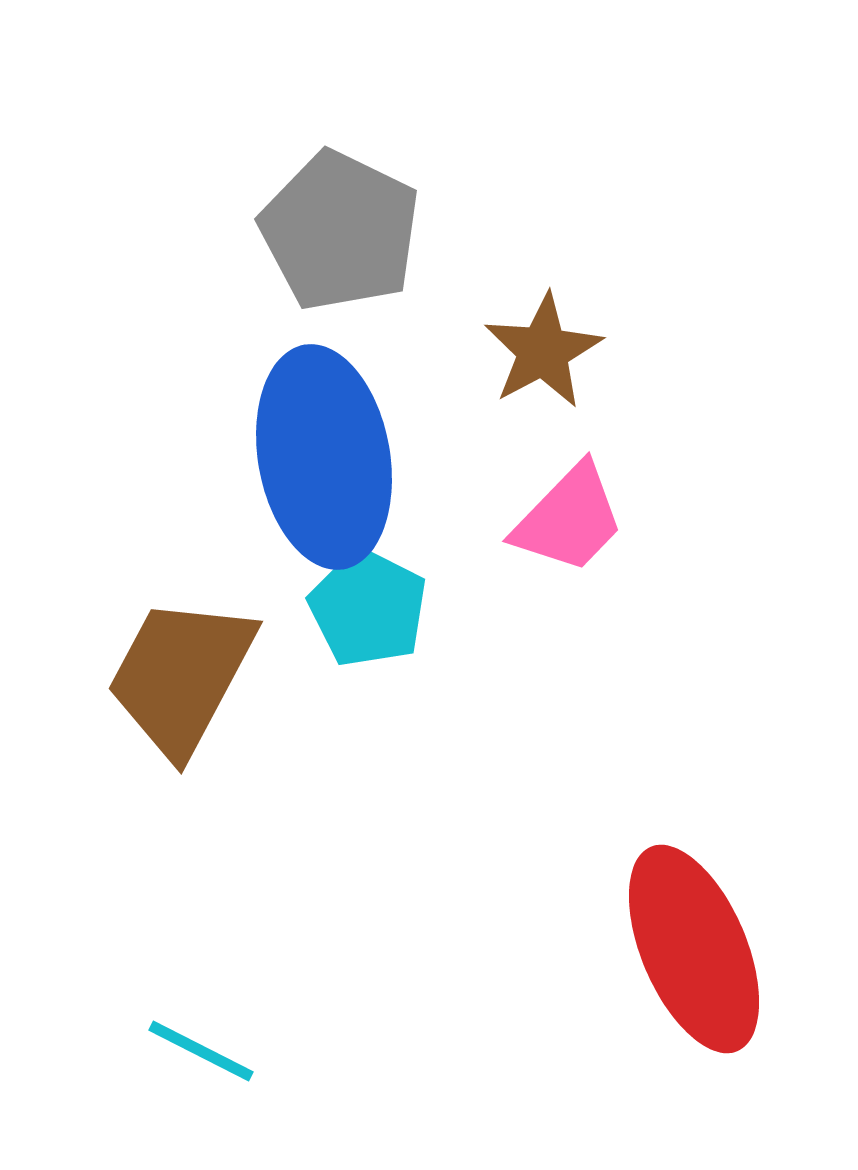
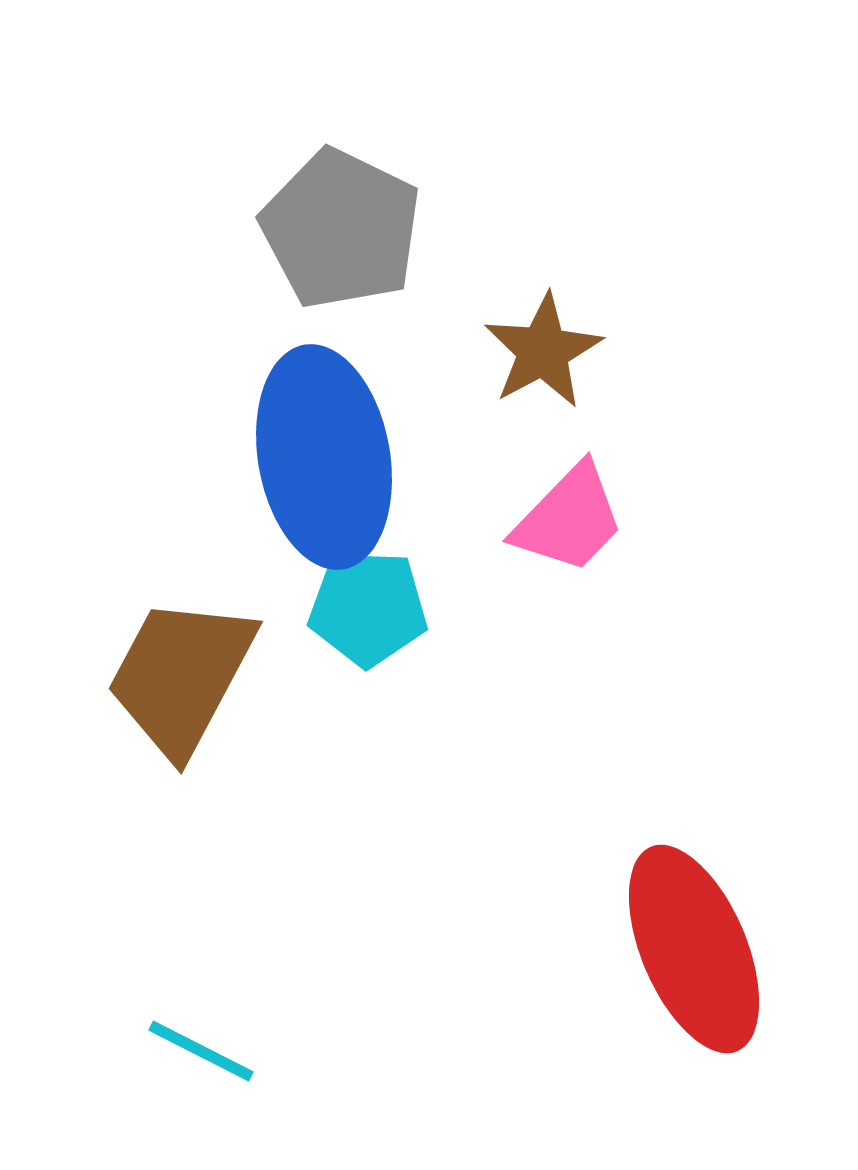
gray pentagon: moved 1 px right, 2 px up
cyan pentagon: rotated 25 degrees counterclockwise
